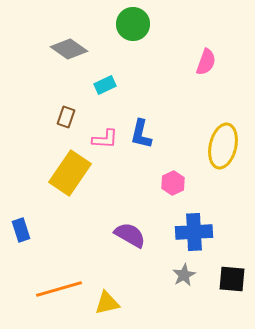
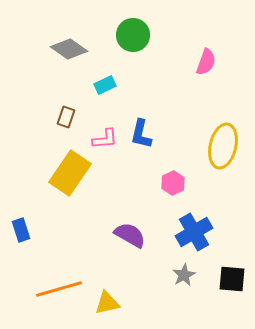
green circle: moved 11 px down
pink L-shape: rotated 8 degrees counterclockwise
blue cross: rotated 27 degrees counterclockwise
